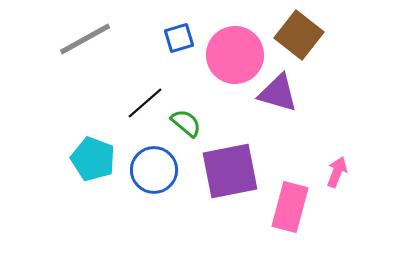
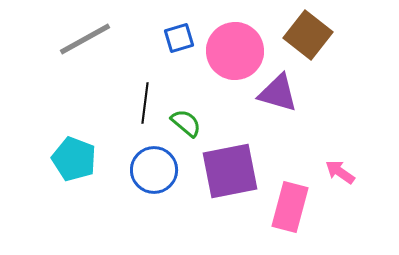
brown square: moved 9 px right
pink circle: moved 4 px up
black line: rotated 42 degrees counterclockwise
cyan pentagon: moved 19 px left
pink arrow: moved 3 px right; rotated 76 degrees counterclockwise
